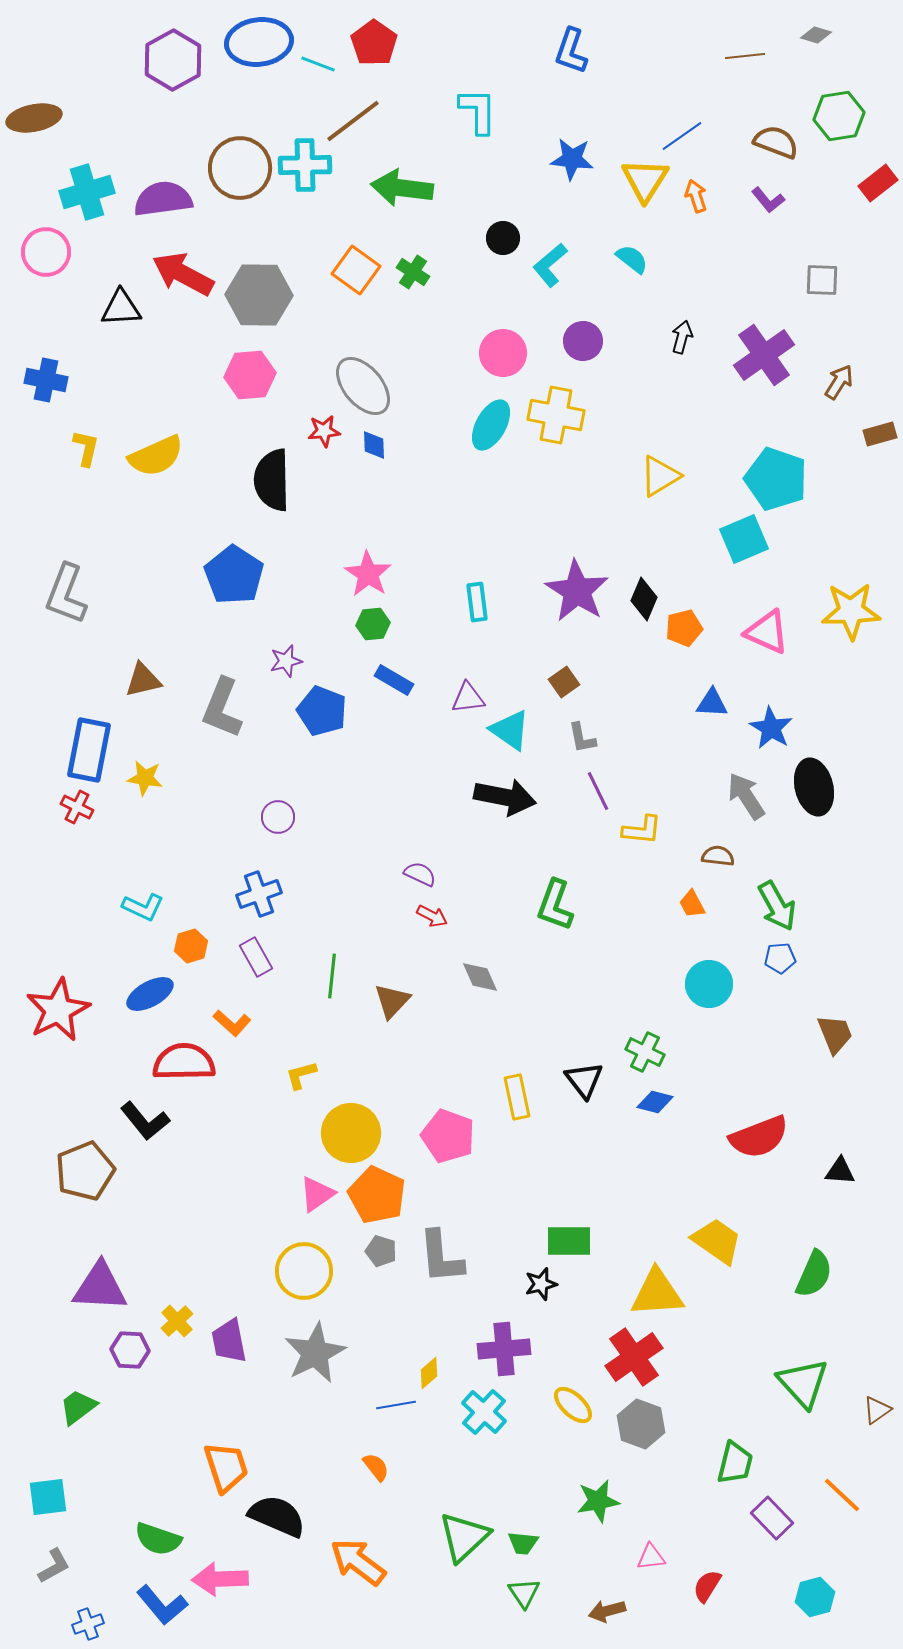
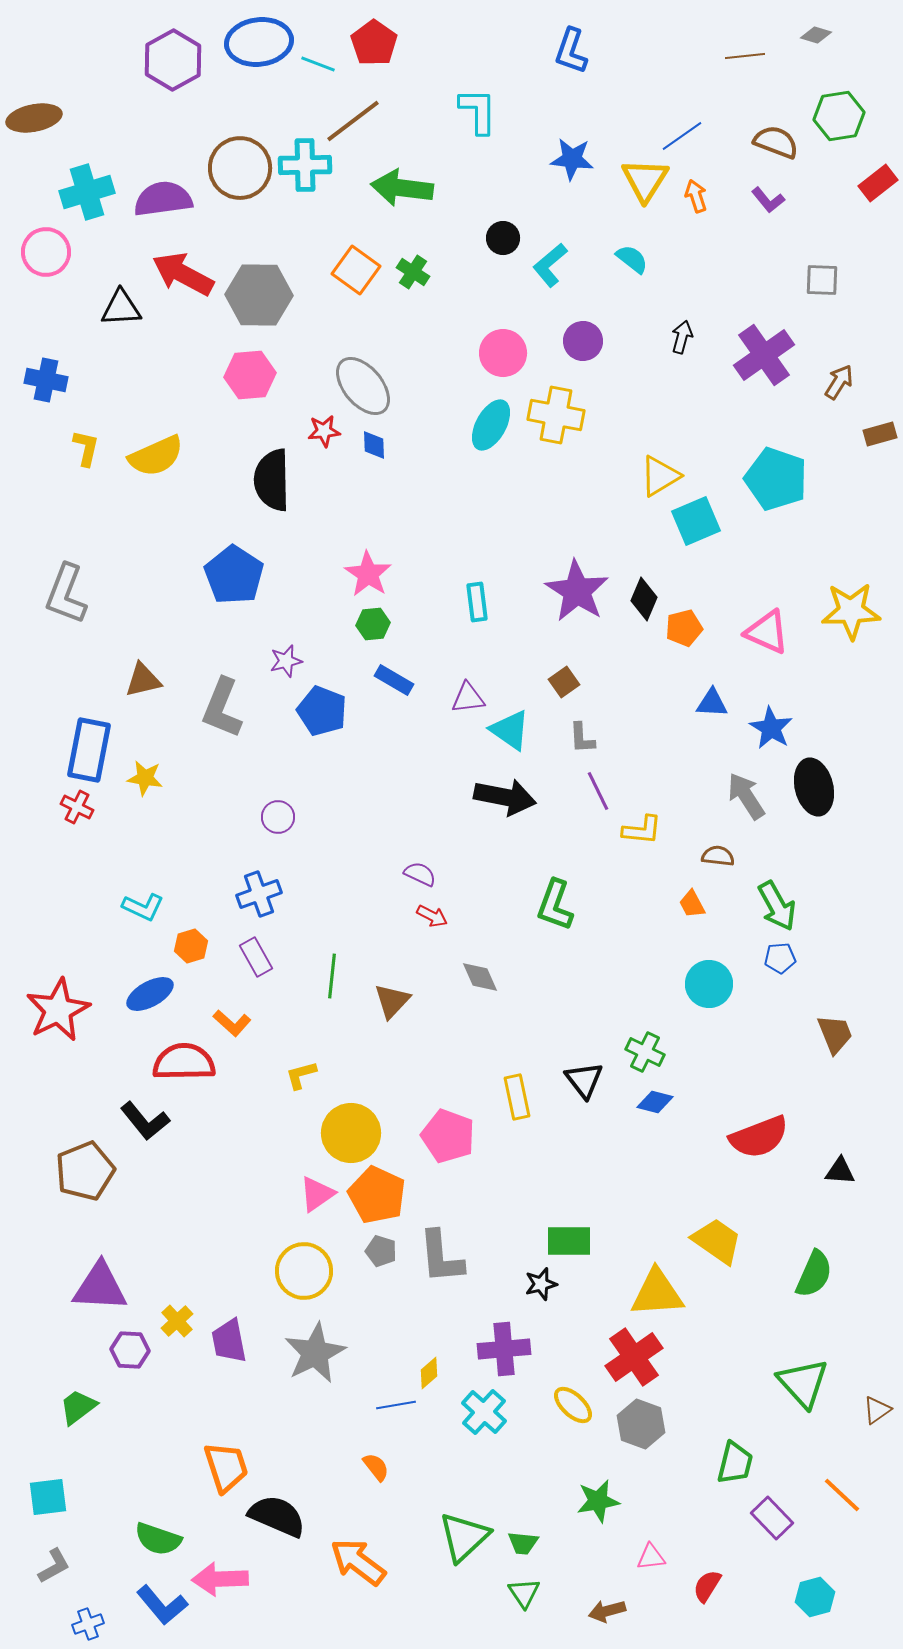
cyan square at (744, 539): moved 48 px left, 18 px up
gray L-shape at (582, 738): rotated 8 degrees clockwise
